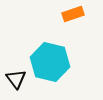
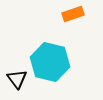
black triangle: moved 1 px right
